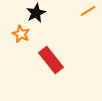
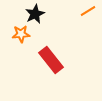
black star: moved 1 px left, 1 px down
orange star: rotated 30 degrees counterclockwise
